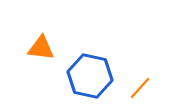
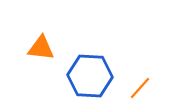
blue hexagon: rotated 9 degrees counterclockwise
